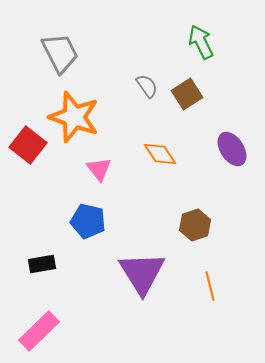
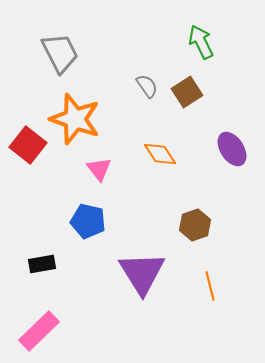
brown square: moved 2 px up
orange star: moved 1 px right, 2 px down
